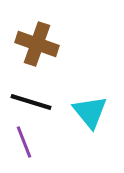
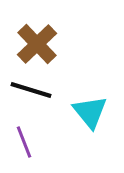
brown cross: rotated 27 degrees clockwise
black line: moved 12 px up
